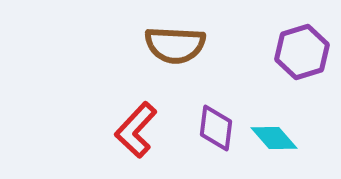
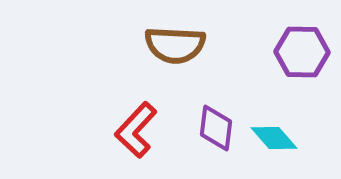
purple hexagon: rotated 18 degrees clockwise
